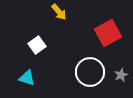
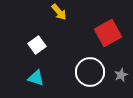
cyan triangle: moved 9 px right
